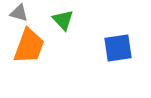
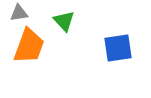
gray triangle: rotated 24 degrees counterclockwise
green triangle: moved 1 px right, 1 px down
